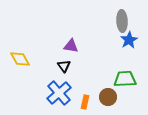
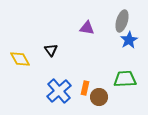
gray ellipse: rotated 20 degrees clockwise
purple triangle: moved 16 px right, 18 px up
black triangle: moved 13 px left, 16 px up
blue cross: moved 2 px up
brown circle: moved 9 px left
orange rectangle: moved 14 px up
